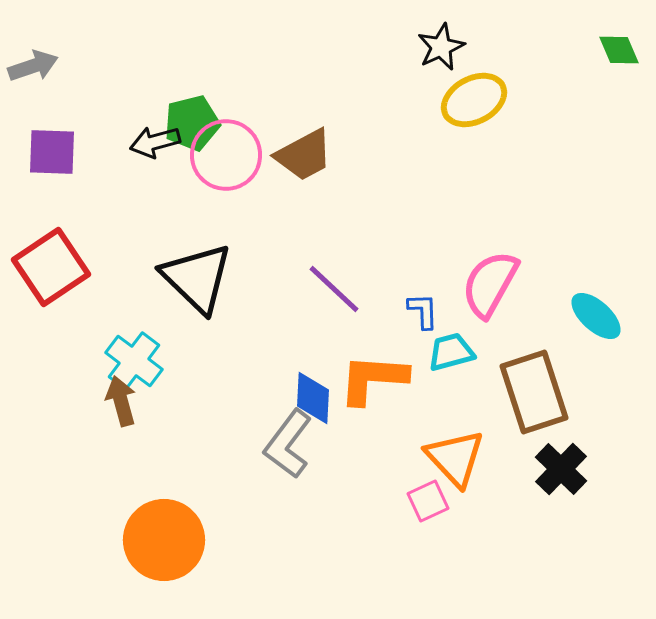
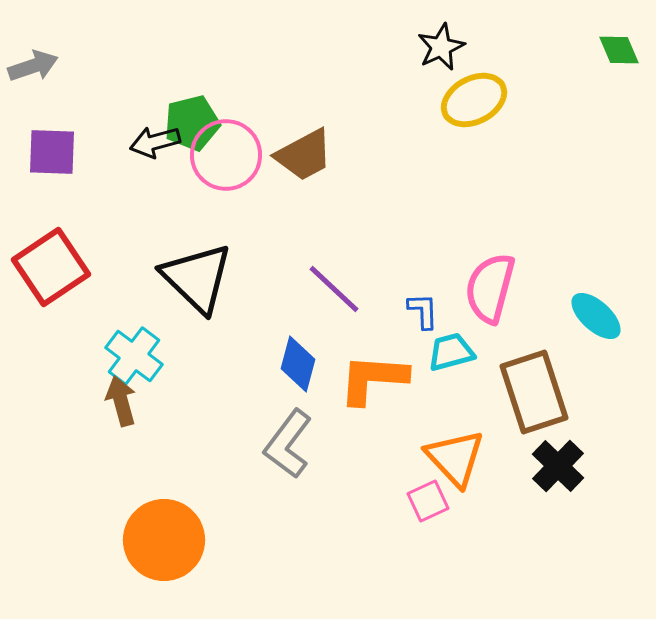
pink semicircle: moved 4 px down; rotated 14 degrees counterclockwise
cyan cross: moved 5 px up
blue diamond: moved 15 px left, 34 px up; rotated 12 degrees clockwise
black cross: moved 3 px left, 3 px up
